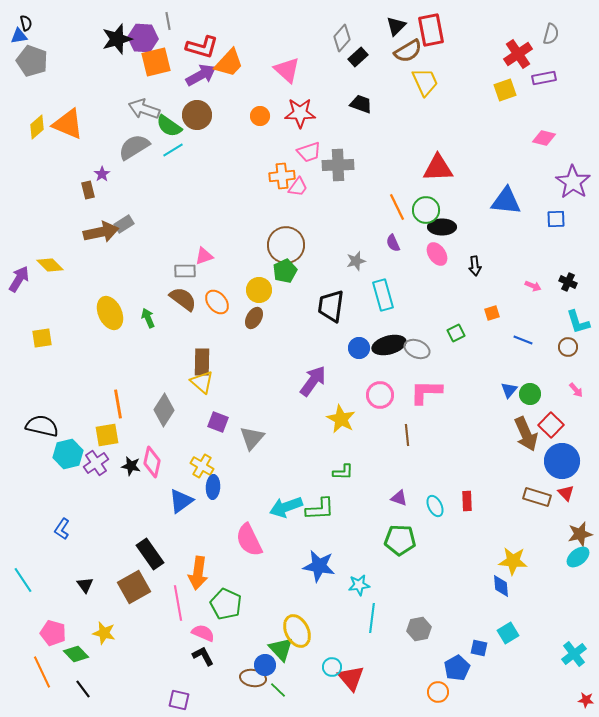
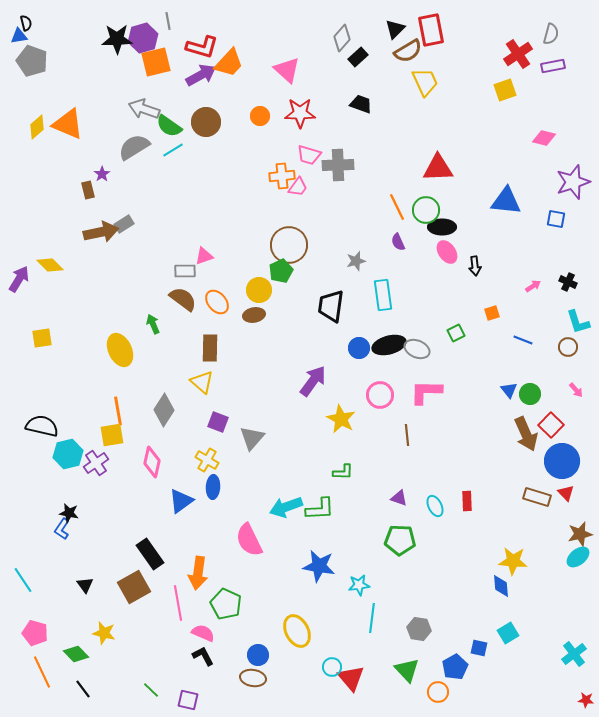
black triangle at (396, 26): moved 1 px left, 3 px down
purple hexagon at (143, 38): rotated 20 degrees counterclockwise
black star at (117, 39): rotated 16 degrees clockwise
purple rectangle at (544, 78): moved 9 px right, 12 px up
brown circle at (197, 115): moved 9 px right, 7 px down
pink trapezoid at (309, 152): moved 3 px down; rotated 35 degrees clockwise
purple star at (573, 182): rotated 20 degrees clockwise
blue square at (556, 219): rotated 12 degrees clockwise
purple semicircle at (393, 243): moved 5 px right, 1 px up
brown circle at (286, 245): moved 3 px right
pink ellipse at (437, 254): moved 10 px right, 2 px up
green pentagon at (285, 271): moved 4 px left
pink arrow at (533, 286): rotated 56 degrees counterclockwise
cyan rectangle at (383, 295): rotated 8 degrees clockwise
yellow ellipse at (110, 313): moved 10 px right, 37 px down
green arrow at (148, 318): moved 5 px right, 6 px down
brown ellipse at (254, 318): moved 3 px up; rotated 50 degrees clockwise
brown rectangle at (202, 362): moved 8 px right, 14 px up
blue triangle at (509, 390): rotated 18 degrees counterclockwise
orange line at (118, 404): moved 7 px down
yellow square at (107, 435): moved 5 px right
black star at (131, 466): moved 62 px left, 47 px down
yellow cross at (202, 466): moved 5 px right, 6 px up
gray hexagon at (419, 629): rotated 20 degrees clockwise
pink pentagon at (53, 633): moved 18 px left
green triangle at (281, 649): moved 126 px right, 21 px down
blue circle at (265, 665): moved 7 px left, 10 px up
blue pentagon at (457, 668): moved 2 px left, 1 px up
green line at (278, 690): moved 127 px left
purple square at (179, 700): moved 9 px right
